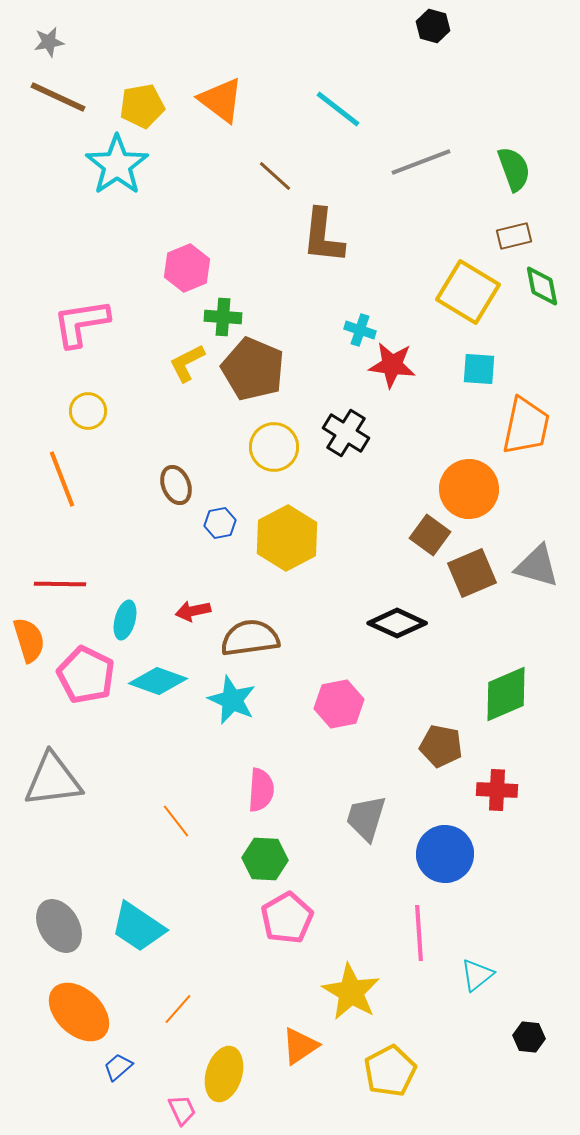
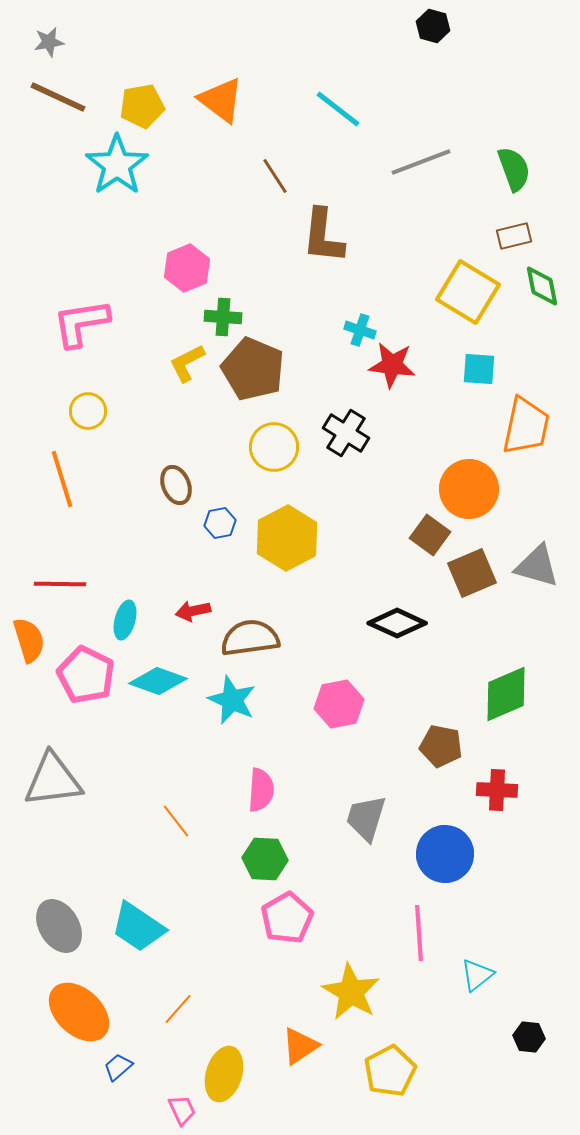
brown line at (275, 176): rotated 15 degrees clockwise
orange line at (62, 479): rotated 4 degrees clockwise
